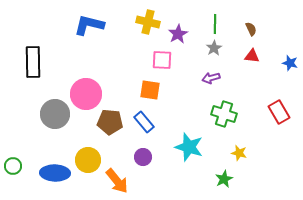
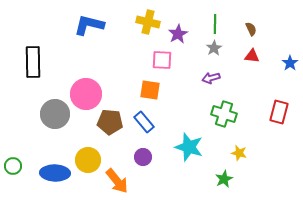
blue star: rotated 21 degrees clockwise
red rectangle: rotated 45 degrees clockwise
